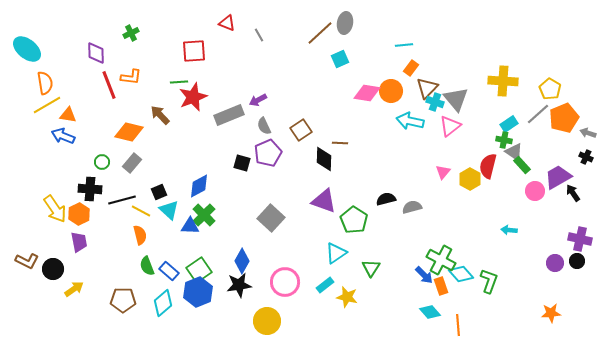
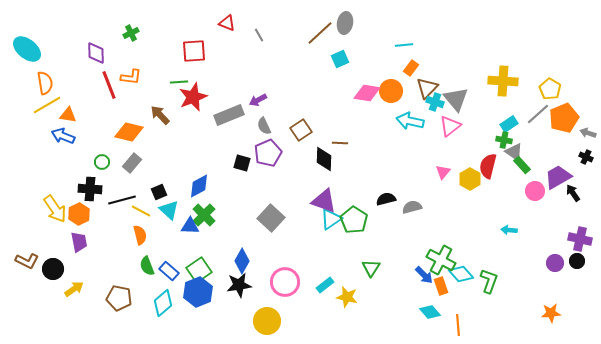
cyan triangle at (336, 253): moved 5 px left, 34 px up
brown pentagon at (123, 300): moved 4 px left, 2 px up; rotated 10 degrees clockwise
